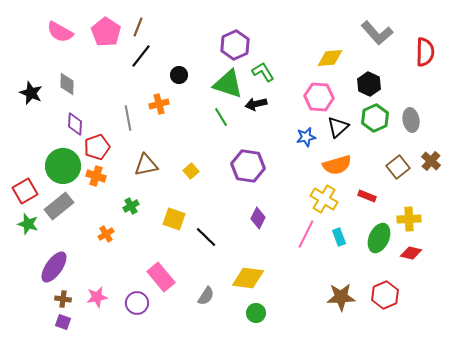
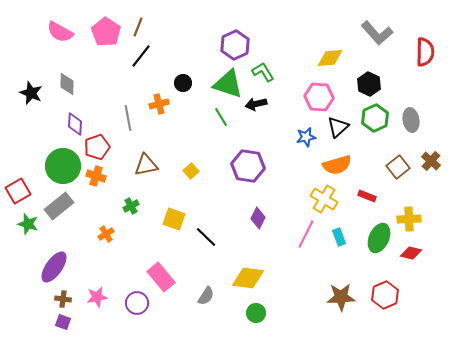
black circle at (179, 75): moved 4 px right, 8 px down
red square at (25, 191): moved 7 px left
